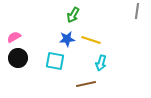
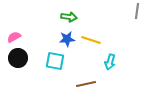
green arrow: moved 4 px left, 2 px down; rotated 112 degrees counterclockwise
cyan arrow: moved 9 px right, 1 px up
